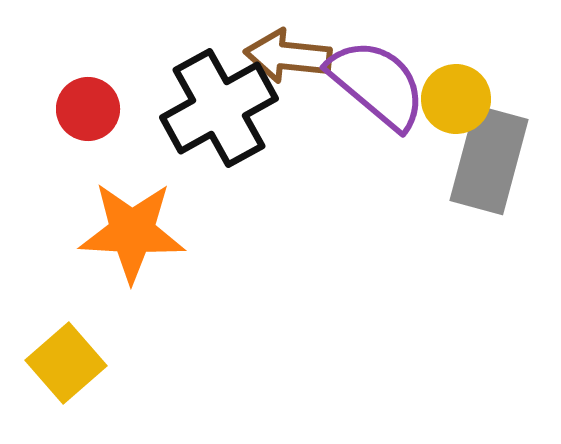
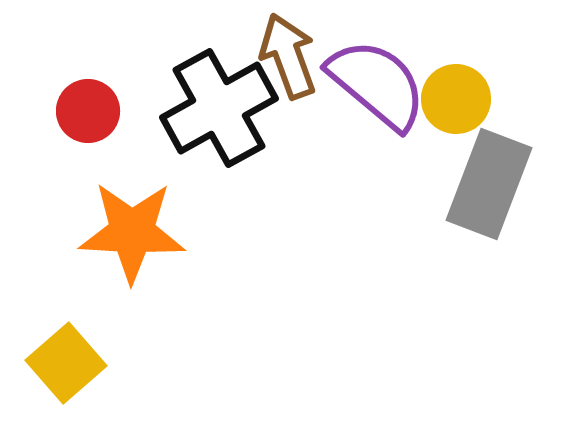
brown arrow: rotated 64 degrees clockwise
red circle: moved 2 px down
gray rectangle: moved 24 px down; rotated 6 degrees clockwise
